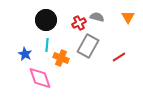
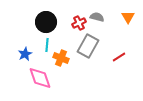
black circle: moved 2 px down
blue star: rotated 16 degrees clockwise
